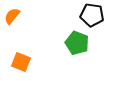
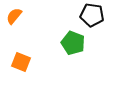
orange semicircle: moved 2 px right
green pentagon: moved 4 px left
